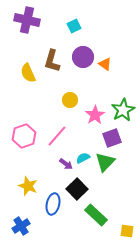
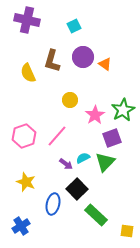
yellow star: moved 2 px left, 4 px up
